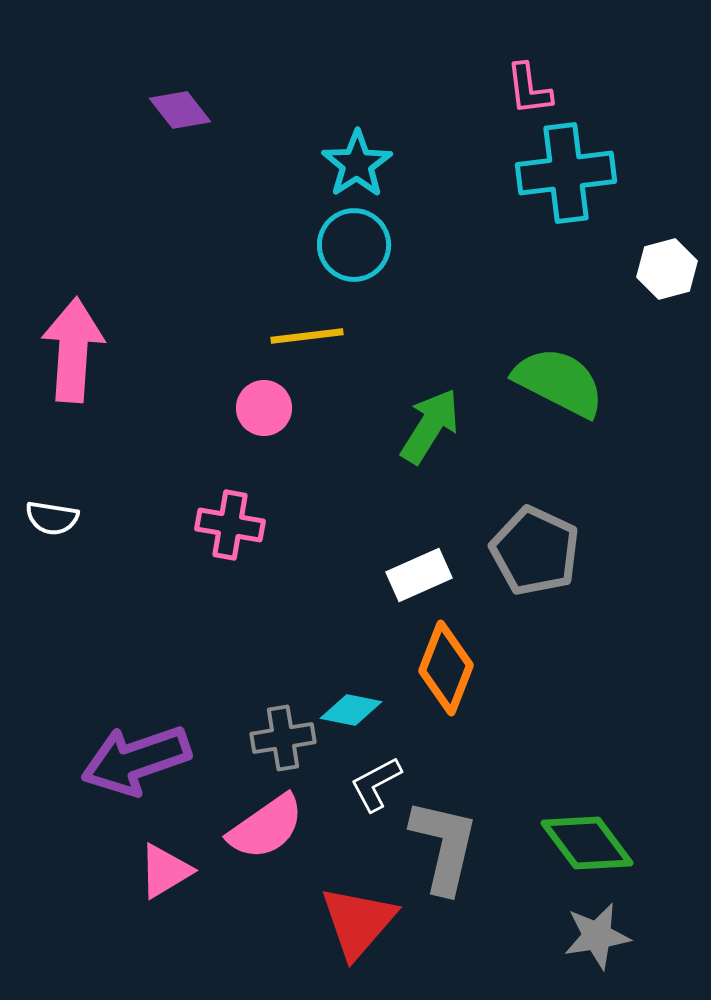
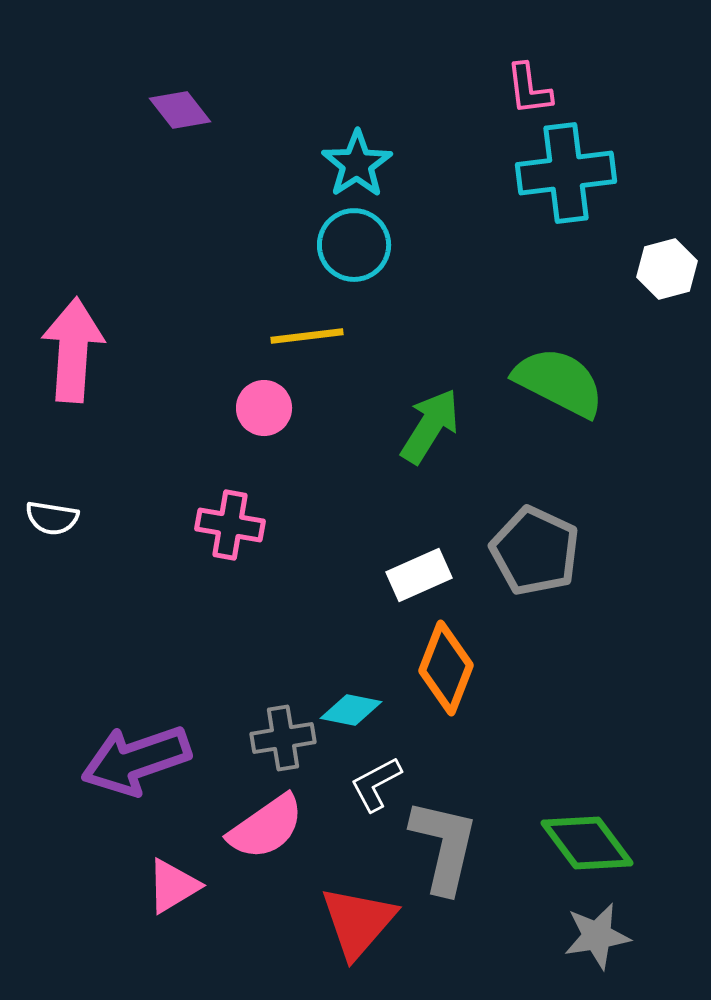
pink triangle: moved 8 px right, 15 px down
